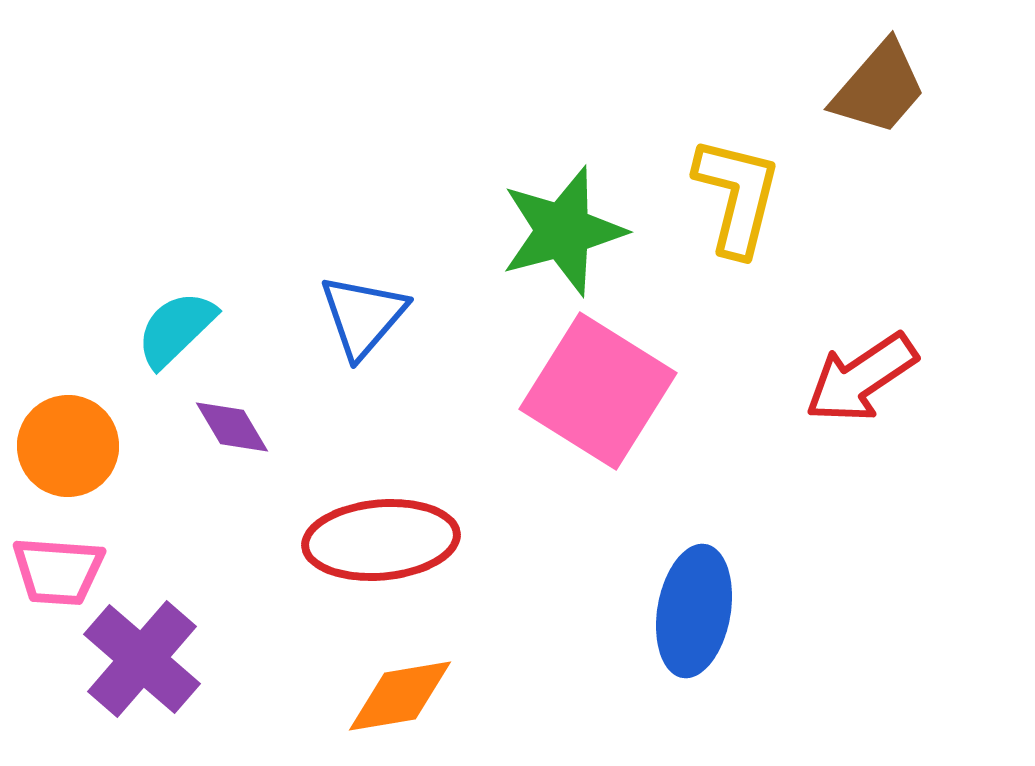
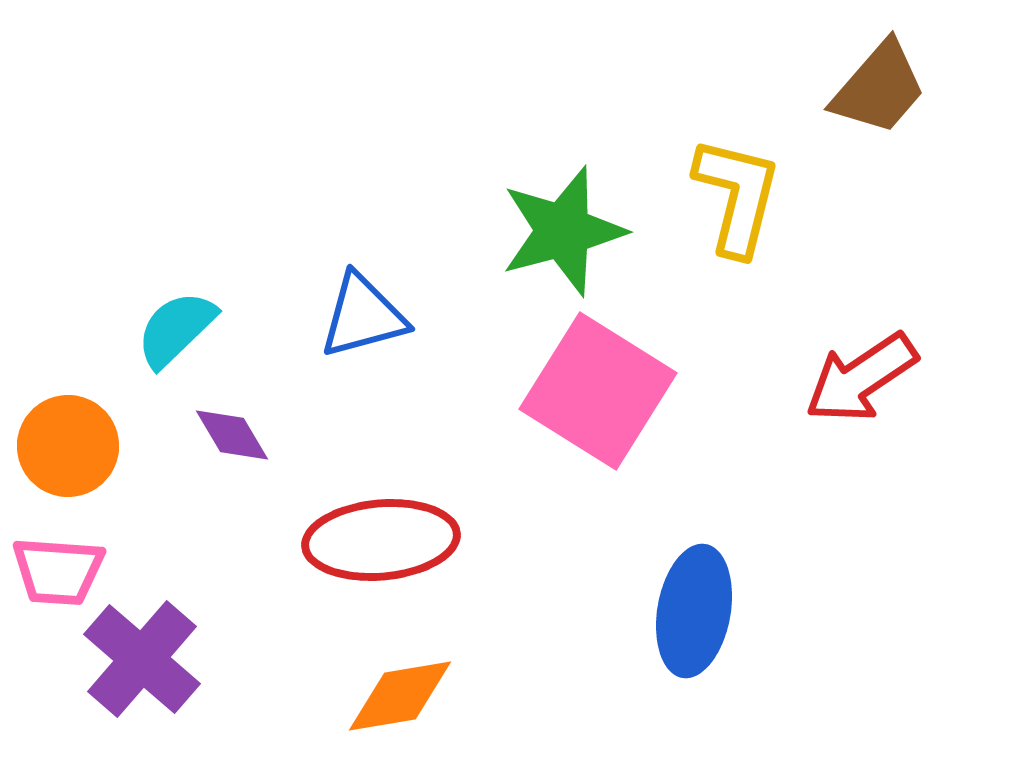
blue triangle: rotated 34 degrees clockwise
purple diamond: moved 8 px down
